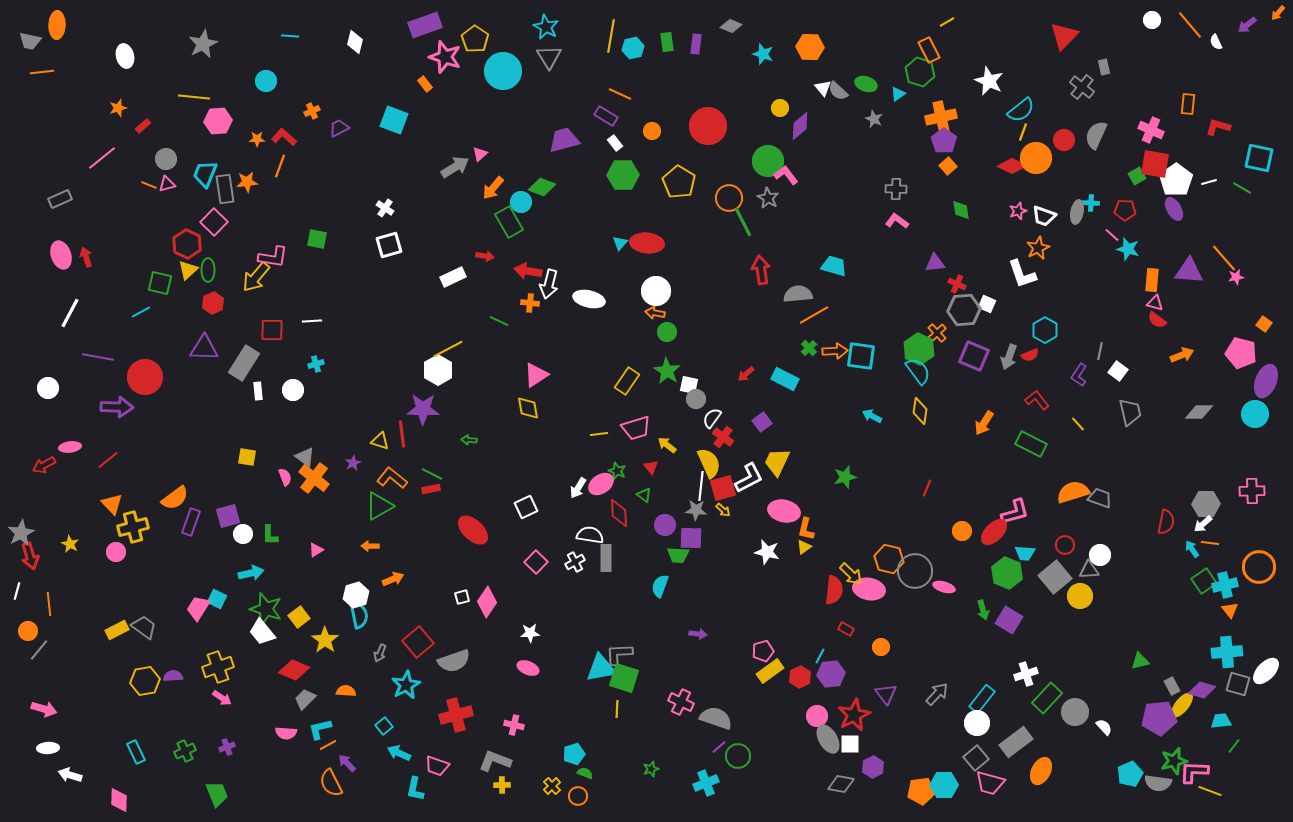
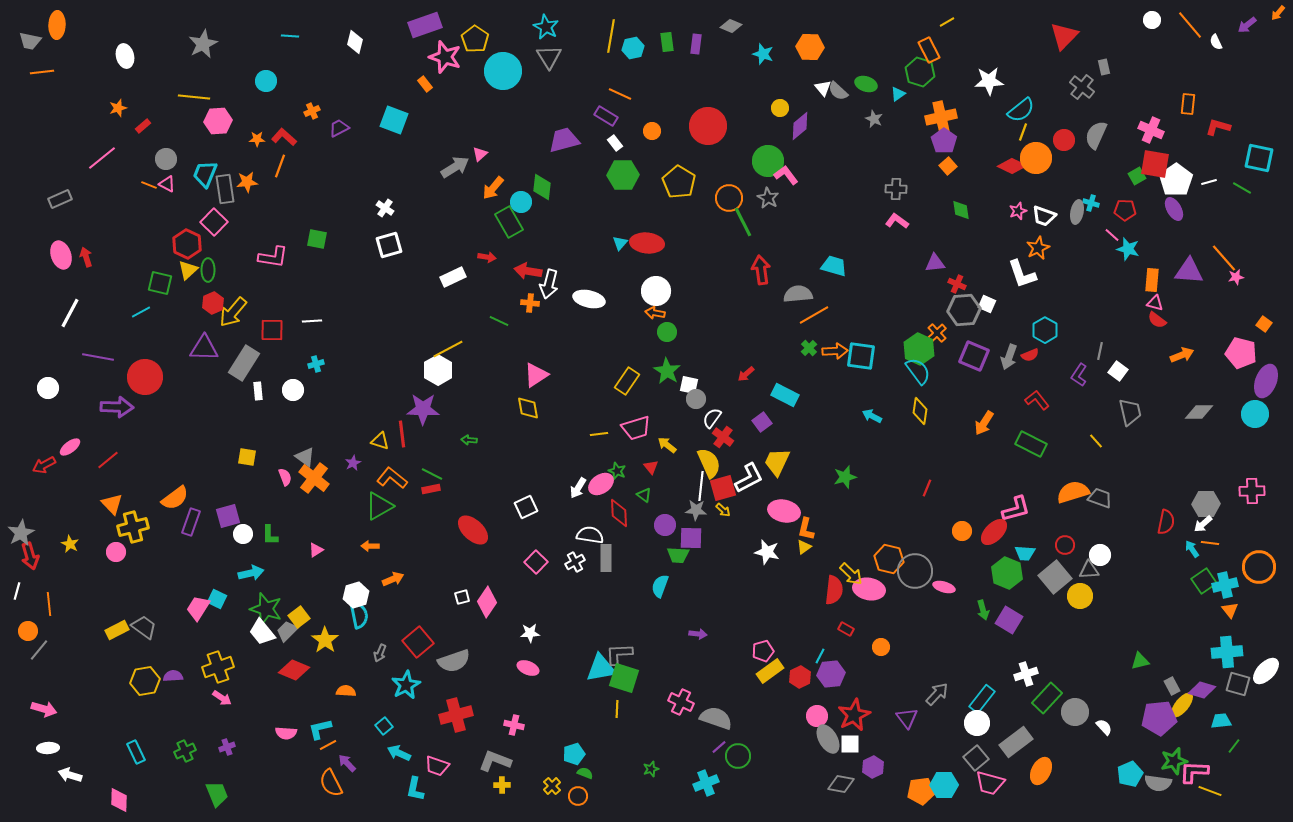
white star at (989, 81): rotated 28 degrees counterclockwise
pink triangle at (167, 184): rotated 42 degrees clockwise
green diamond at (542, 187): rotated 76 degrees clockwise
cyan cross at (1091, 203): rotated 14 degrees clockwise
red arrow at (485, 256): moved 2 px right, 1 px down
yellow arrow at (256, 277): moved 23 px left, 35 px down
cyan rectangle at (785, 379): moved 16 px down
yellow line at (1078, 424): moved 18 px right, 17 px down
pink ellipse at (70, 447): rotated 30 degrees counterclockwise
pink L-shape at (1015, 512): moved 1 px right, 3 px up
purple triangle at (886, 694): moved 21 px right, 24 px down
gray trapezoid at (305, 699): moved 18 px left, 68 px up
